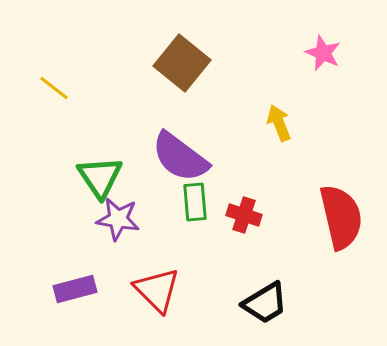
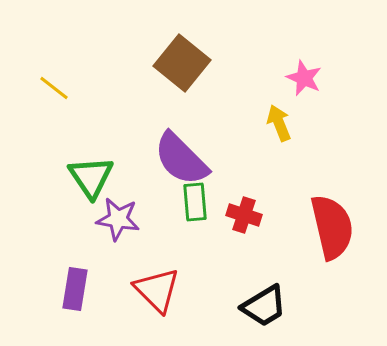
pink star: moved 19 px left, 25 px down
purple semicircle: moved 1 px right, 2 px down; rotated 8 degrees clockwise
green triangle: moved 9 px left
red semicircle: moved 9 px left, 10 px down
purple rectangle: rotated 66 degrees counterclockwise
black trapezoid: moved 1 px left, 3 px down
